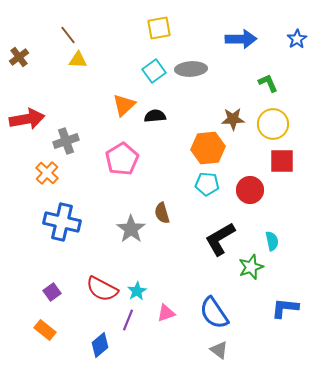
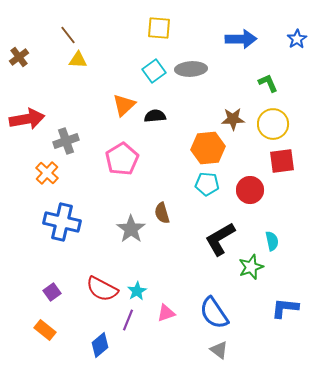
yellow square: rotated 15 degrees clockwise
red square: rotated 8 degrees counterclockwise
